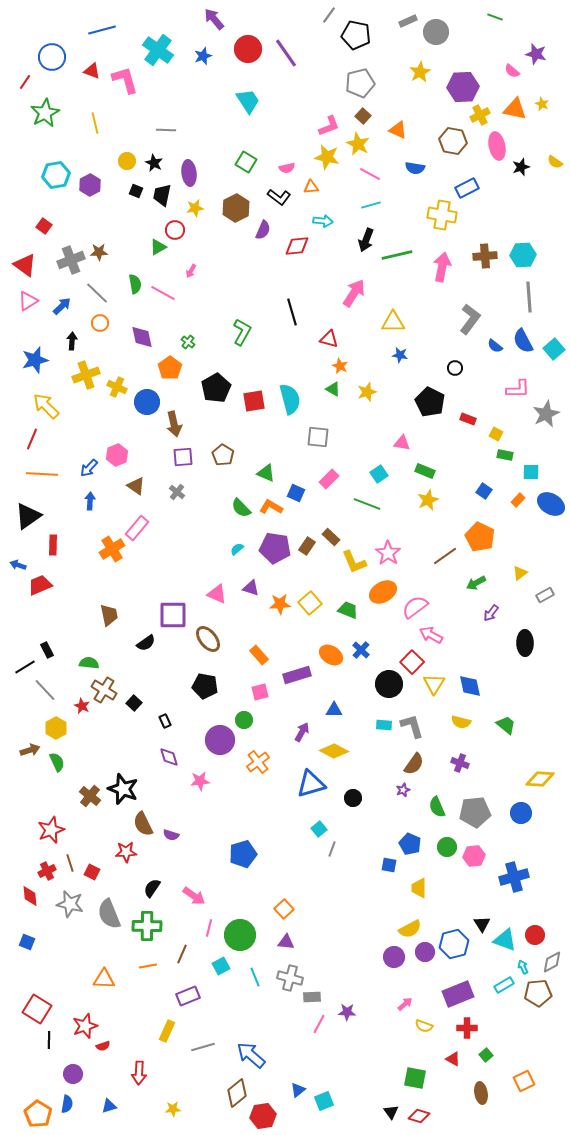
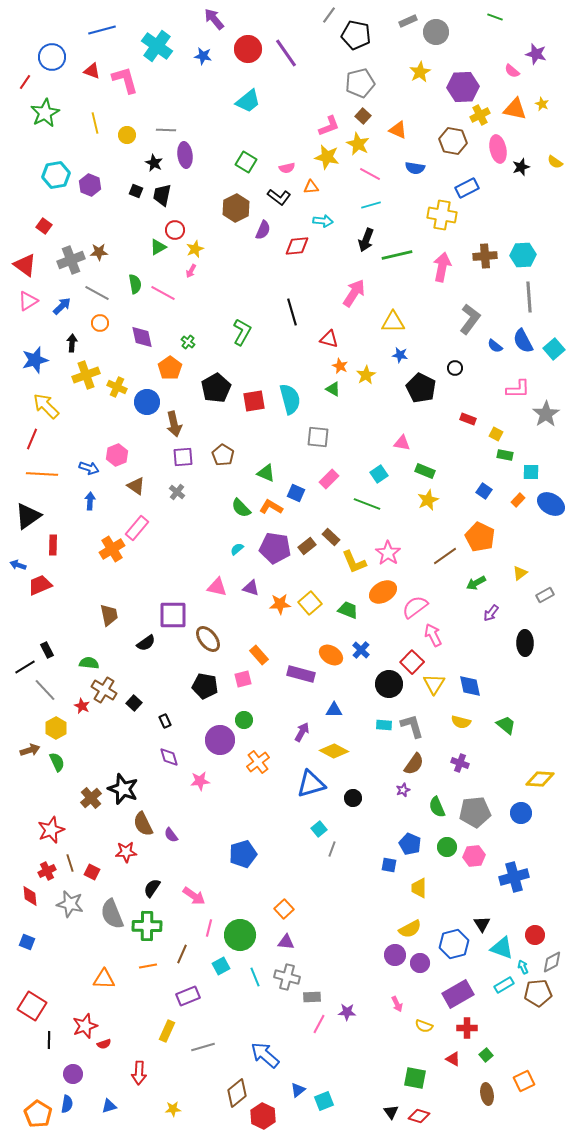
cyan cross at (158, 50): moved 1 px left, 4 px up
blue star at (203, 56): rotated 30 degrees clockwise
cyan trapezoid at (248, 101): rotated 84 degrees clockwise
pink ellipse at (497, 146): moved 1 px right, 3 px down
yellow circle at (127, 161): moved 26 px up
purple ellipse at (189, 173): moved 4 px left, 18 px up
purple hexagon at (90, 185): rotated 10 degrees counterclockwise
yellow star at (195, 208): moved 41 px down; rotated 12 degrees counterclockwise
gray line at (97, 293): rotated 15 degrees counterclockwise
black arrow at (72, 341): moved 2 px down
yellow star at (367, 392): moved 1 px left, 17 px up; rotated 12 degrees counterclockwise
black pentagon at (430, 402): moved 9 px left, 14 px up
gray star at (546, 414): rotated 8 degrees counterclockwise
blue arrow at (89, 468): rotated 114 degrees counterclockwise
brown rectangle at (307, 546): rotated 18 degrees clockwise
pink triangle at (217, 594): moved 7 px up; rotated 10 degrees counterclockwise
pink arrow at (431, 635): moved 2 px right; rotated 35 degrees clockwise
purple rectangle at (297, 675): moved 4 px right, 1 px up; rotated 32 degrees clockwise
pink square at (260, 692): moved 17 px left, 13 px up
brown cross at (90, 796): moved 1 px right, 2 px down; rotated 10 degrees clockwise
purple semicircle at (171, 835): rotated 35 degrees clockwise
gray semicircle at (109, 914): moved 3 px right
cyan triangle at (505, 940): moved 3 px left, 8 px down
purple circle at (425, 952): moved 5 px left, 11 px down
purple circle at (394, 957): moved 1 px right, 2 px up
gray cross at (290, 978): moved 3 px left, 1 px up
purple rectangle at (458, 994): rotated 8 degrees counterclockwise
pink arrow at (405, 1004): moved 8 px left; rotated 105 degrees clockwise
red square at (37, 1009): moved 5 px left, 3 px up
red semicircle at (103, 1046): moved 1 px right, 2 px up
blue arrow at (251, 1055): moved 14 px right
brown ellipse at (481, 1093): moved 6 px right, 1 px down
red hexagon at (263, 1116): rotated 25 degrees counterclockwise
